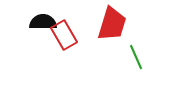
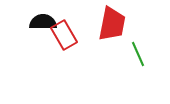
red trapezoid: rotated 6 degrees counterclockwise
green line: moved 2 px right, 3 px up
